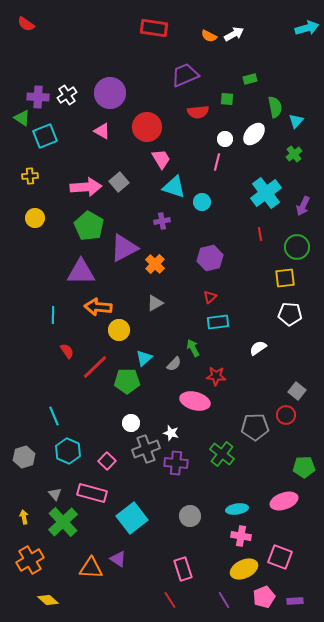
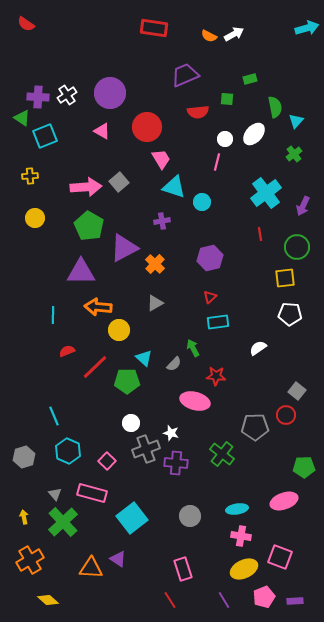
red semicircle at (67, 351): rotated 77 degrees counterclockwise
cyan triangle at (144, 358): rotated 36 degrees counterclockwise
